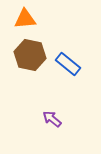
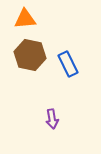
blue rectangle: rotated 25 degrees clockwise
purple arrow: rotated 138 degrees counterclockwise
